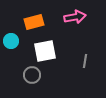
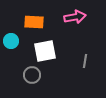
orange rectangle: rotated 18 degrees clockwise
